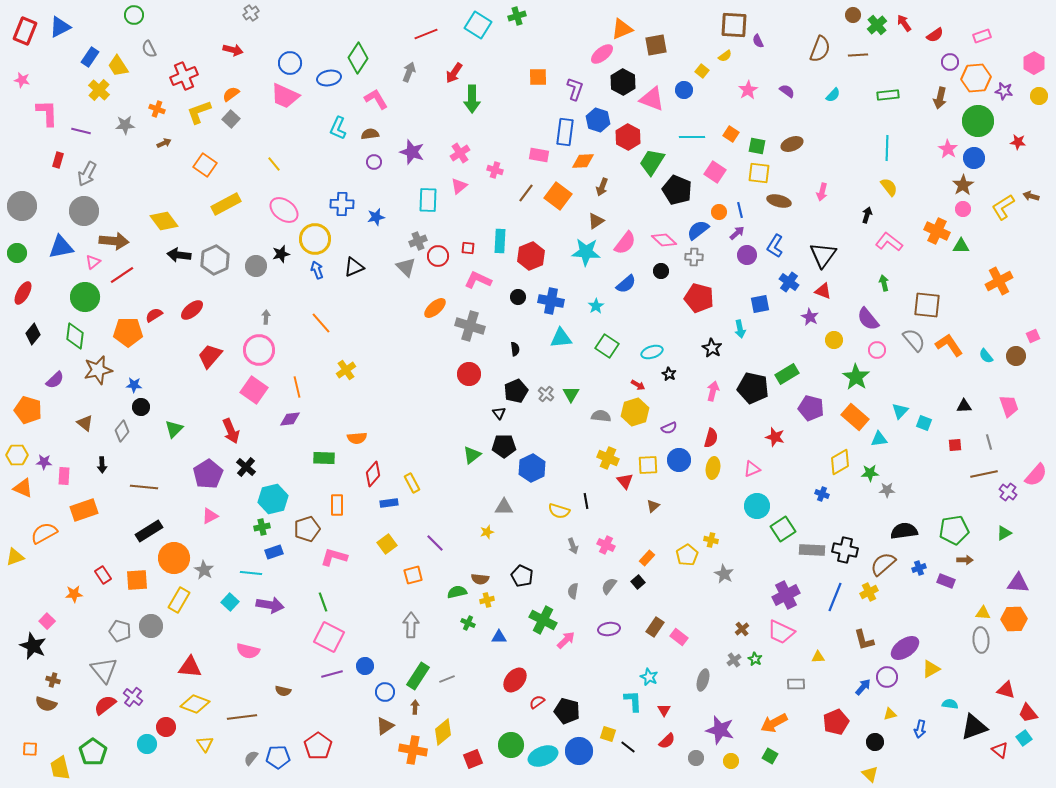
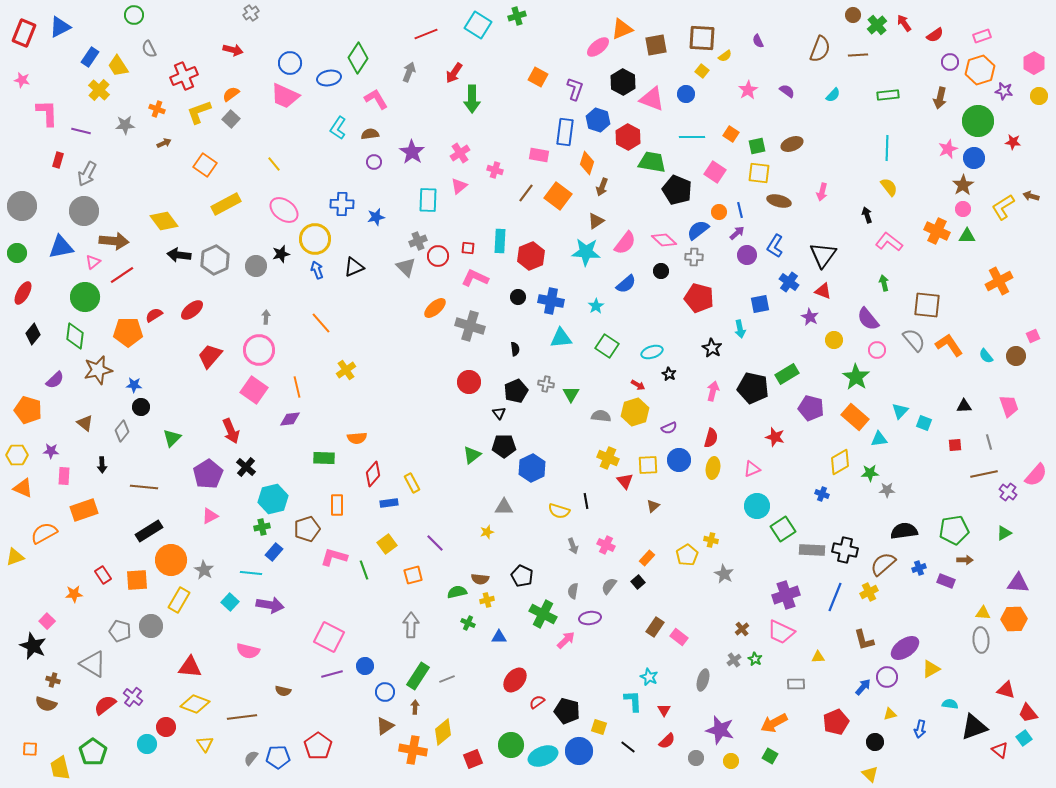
brown square at (734, 25): moved 32 px left, 13 px down
red rectangle at (25, 31): moved 1 px left, 2 px down
pink ellipse at (602, 54): moved 4 px left, 7 px up
orange square at (538, 77): rotated 30 degrees clockwise
orange hexagon at (976, 78): moved 4 px right, 8 px up; rotated 12 degrees counterclockwise
blue circle at (684, 90): moved 2 px right, 4 px down
cyan L-shape at (338, 128): rotated 10 degrees clockwise
red star at (1018, 142): moved 5 px left
green square at (757, 146): rotated 24 degrees counterclockwise
pink star at (948, 149): rotated 18 degrees clockwise
purple star at (412, 152): rotated 15 degrees clockwise
orange diamond at (583, 161): moved 4 px right, 2 px down; rotated 70 degrees counterclockwise
green trapezoid at (652, 162): rotated 68 degrees clockwise
black arrow at (867, 215): rotated 35 degrees counterclockwise
green triangle at (961, 246): moved 6 px right, 10 px up
pink L-shape at (478, 280): moved 3 px left, 2 px up
red circle at (469, 374): moved 8 px down
gray cross at (546, 394): moved 10 px up; rotated 28 degrees counterclockwise
green triangle at (174, 429): moved 2 px left, 9 px down
purple star at (44, 462): moved 7 px right, 11 px up
blue rectangle at (274, 552): rotated 30 degrees counterclockwise
orange circle at (174, 558): moved 3 px left, 2 px down
purple cross at (786, 595): rotated 8 degrees clockwise
green line at (323, 602): moved 41 px right, 32 px up
green cross at (543, 620): moved 6 px up
purple ellipse at (609, 629): moved 19 px left, 11 px up
gray triangle at (104, 670): moved 11 px left, 6 px up; rotated 20 degrees counterclockwise
yellow square at (608, 734): moved 9 px left, 7 px up
